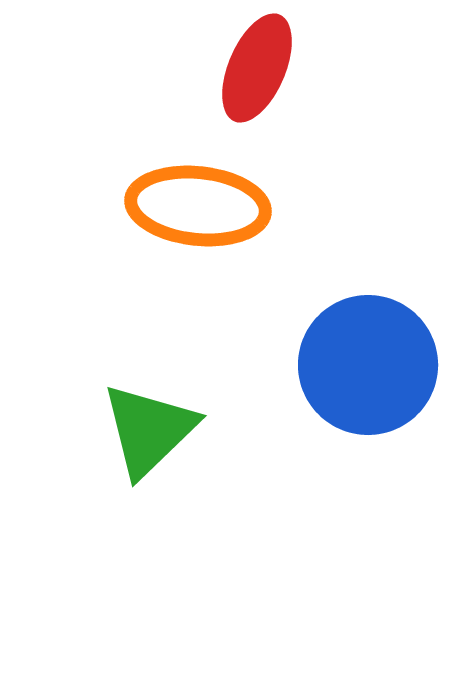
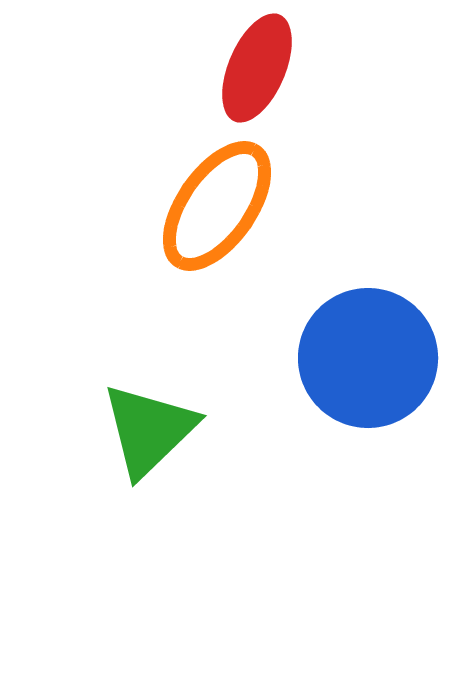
orange ellipse: moved 19 px right; rotated 61 degrees counterclockwise
blue circle: moved 7 px up
